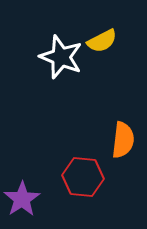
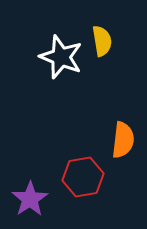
yellow semicircle: rotated 72 degrees counterclockwise
red hexagon: rotated 15 degrees counterclockwise
purple star: moved 8 px right
